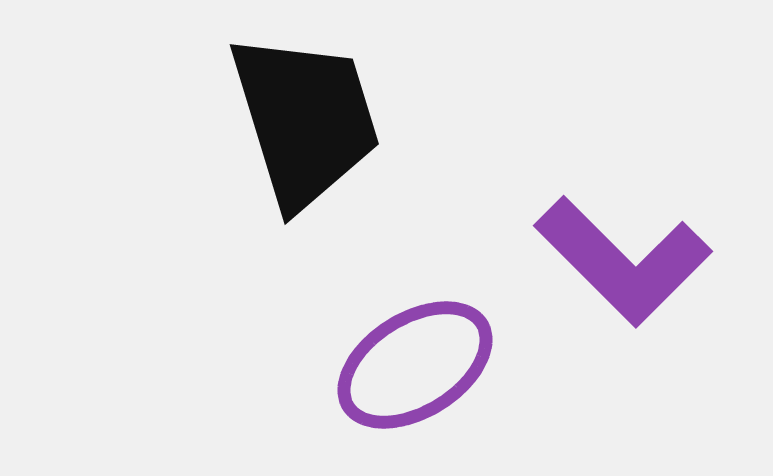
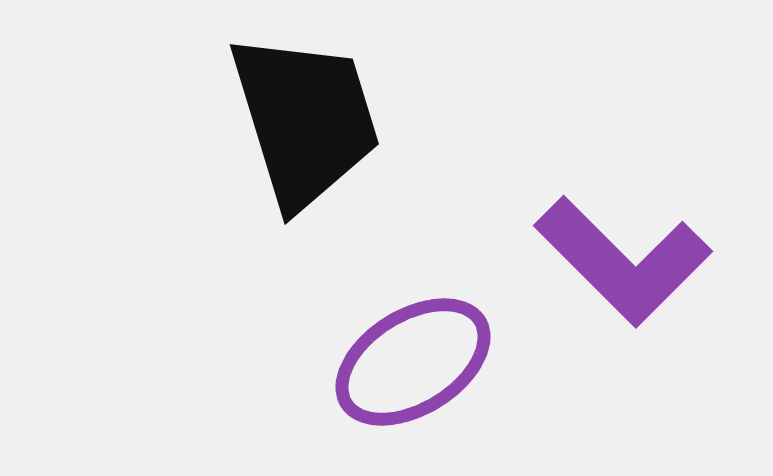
purple ellipse: moved 2 px left, 3 px up
